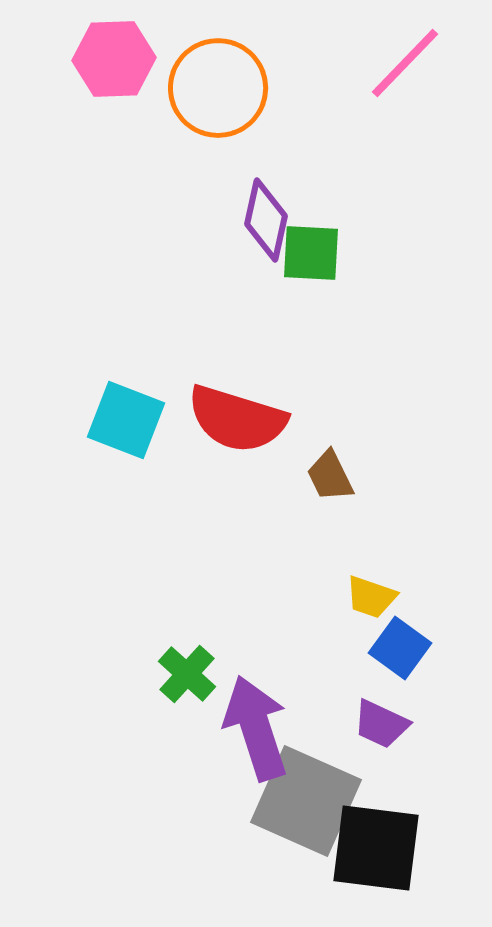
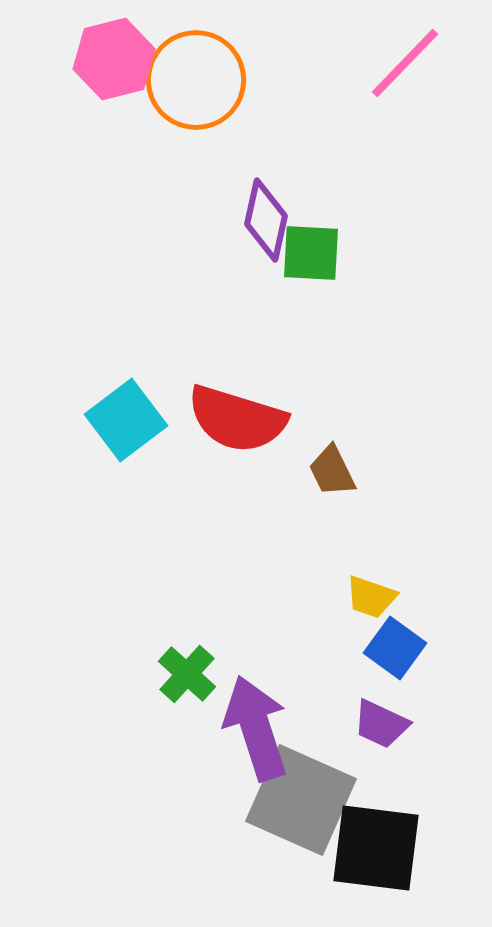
pink hexagon: rotated 12 degrees counterclockwise
orange circle: moved 22 px left, 8 px up
cyan square: rotated 32 degrees clockwise
brown trapezoid: moved 2 px right, 5 px up
blue square: moved 5 px left
gray square: moved 5 px left, 1 px up
